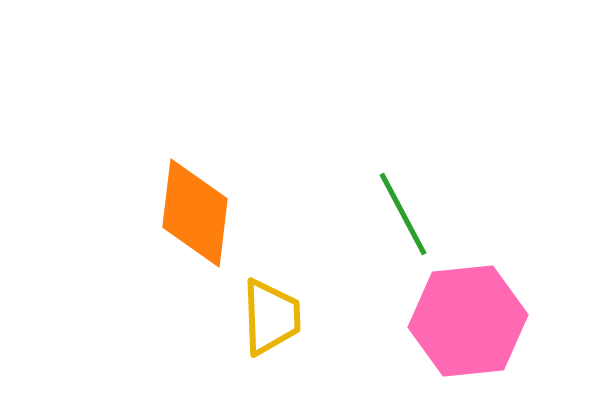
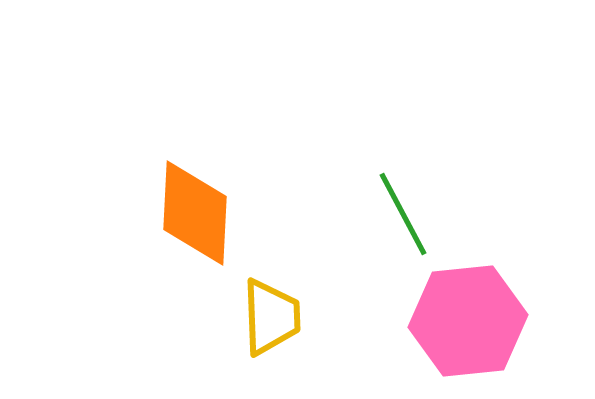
orange diamond: rotated 4 degrees counterclockwise
